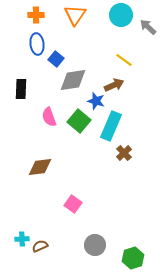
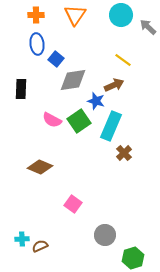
yellow line: moved 1 px left
pink semicircle: moved 3 px right, 3 px down; rotated 42 degrees counterclockwise
green square: rotated 15 degrees clockwise
brown diamond: rotated 30 degrees clockwise
gray circle: moved 10 px right, 10 px up
